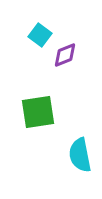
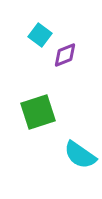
green square: rotated 9 degrees counterclockwise
cyan semicircle: rotated 44 degrees counterclockwise
